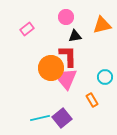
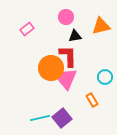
orange triangle: moved 1 px left, 1 px down
